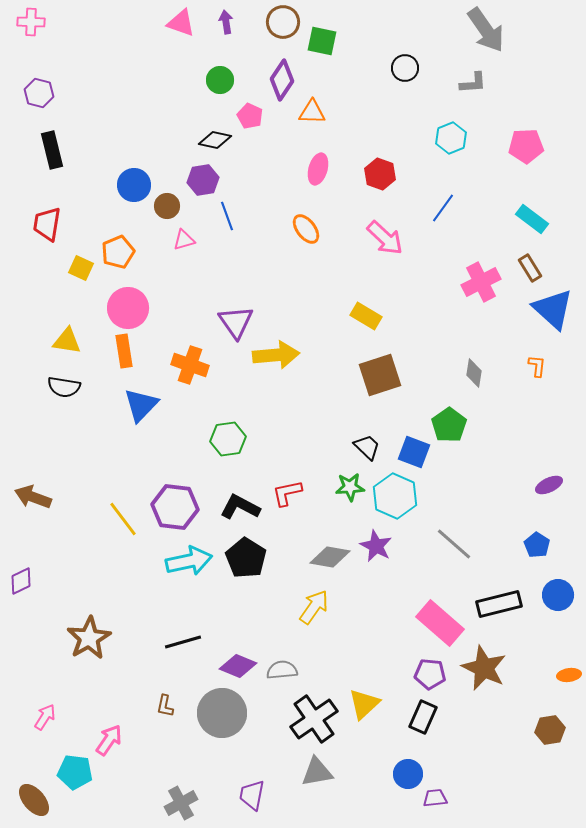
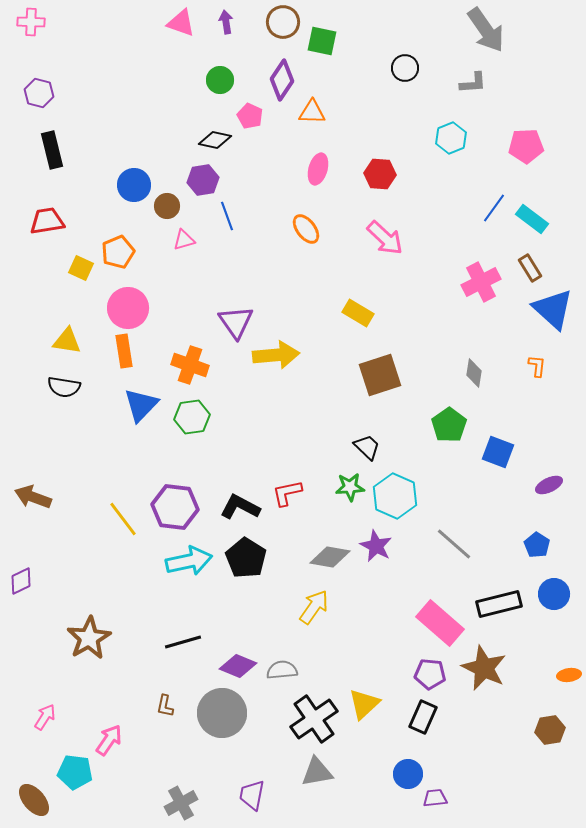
red hexagon at (380, 174): rotated 16 degrees counterclockwise
blue line at (443, 208): moved 51 px right
red trapezoid at (47, 224): moved 3 px up; rotated 72 degrees clockwise
yellow rectangle at (366, 316): moved 8 px left, 3 px up
green hexagon at (228, 439): moved 36 px left, 22 px up
blue square at (414, 452): moved 84 px right
blue circle at (558, 595): moved 4 px left, 1 px up
